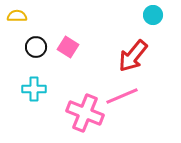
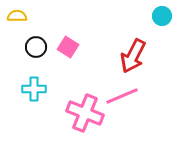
cyan circle: moved 9 px right, 1 px down
red arrow: rotated 12 degrees counterclockwise
